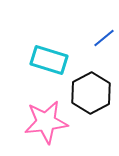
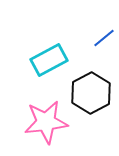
cyan rectangle: rotated 45 degrees counterclockwise
